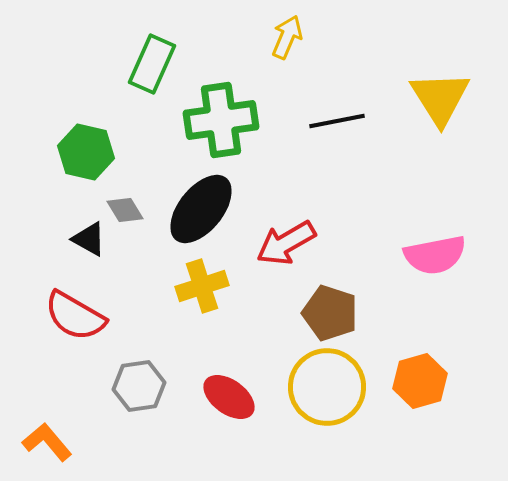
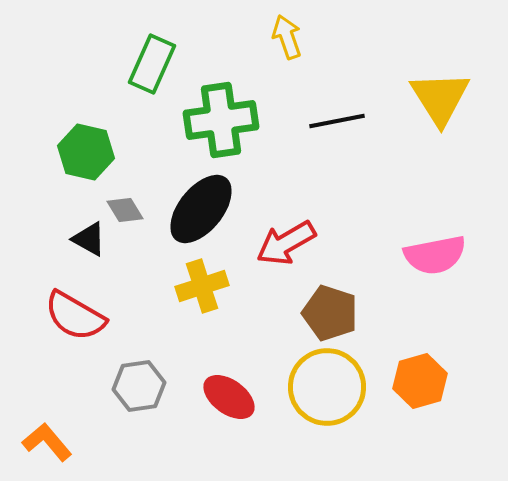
yellow arrow: rotated 42 degrees counterclockwise
